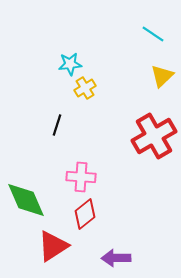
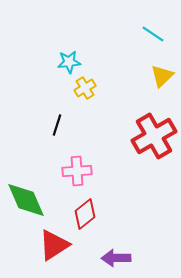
cyan star: moved 1 px left, 2 px up
pink cross: moved 4 px left, 6 px up; rotated 8 degrees counterclockwise
red triangle: moved 1 px right, 1 px up
